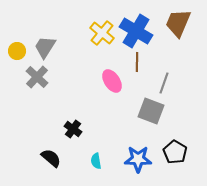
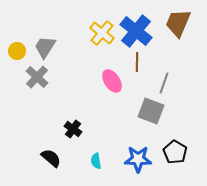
blue cross: rotated 8 degrees clockwise
